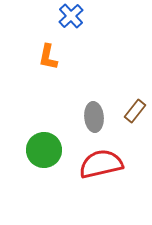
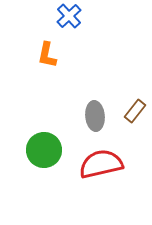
blue cross: moved 2 px left
orange L-shape: moved 1 px left, 2 px up
gray ellipse: moved 1 px right, 1 px up
